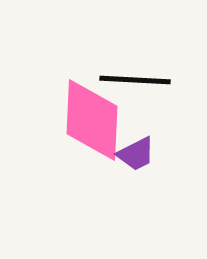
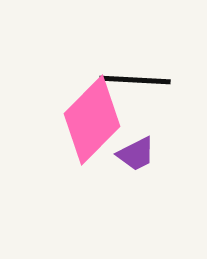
pink diamond: rotated 42 degrees clockwise
